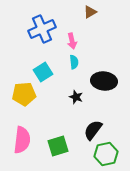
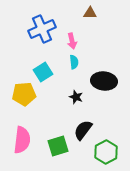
brown triangle: moved 1 px down; rotated 32 degrees clockwise
black semicircle: moved 10 px left
green hexagon: moved 2 px up; rotated 15 degrees counterclockwise
